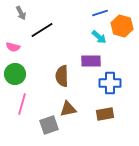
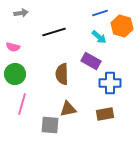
gray arrow: rotated 72 degrees counterclockwise
black line: moved 12 px right, 2 px down; rotated 15 degrees clockwise
purple rectangle: rotated 30 degrees clockwise
brown semicircle: moved 2 px up
gray square: moved 1 px right; rotated 24 degrees clockwise
